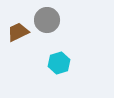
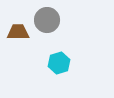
brown trapezoid: rotated 25 degrees clockwise
